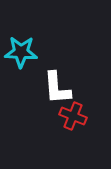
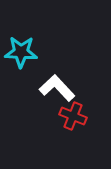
white L-shape: rotated 141 degrees clockwise
